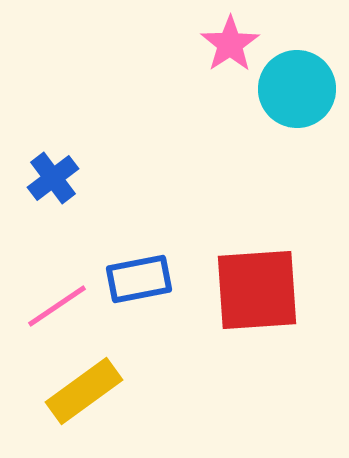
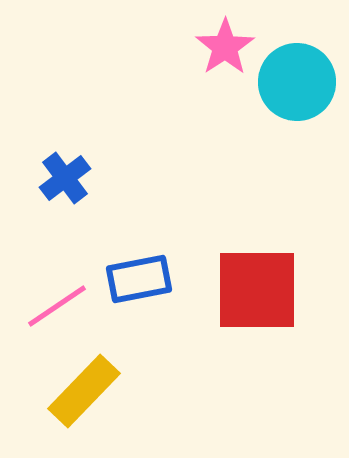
pink star: moved 5 px left, 3 px down
cyan circle: moved 7 px up
blue cross: moved 12 px right
red square: rotated 4 degrees clockwise
yellow rectangle: rotated 10 degrees counterclockwise
